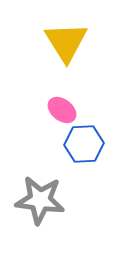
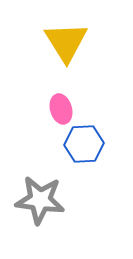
pink ellipse: moved 1 px left, 1 px up; rotated 36 degrees clockwise
